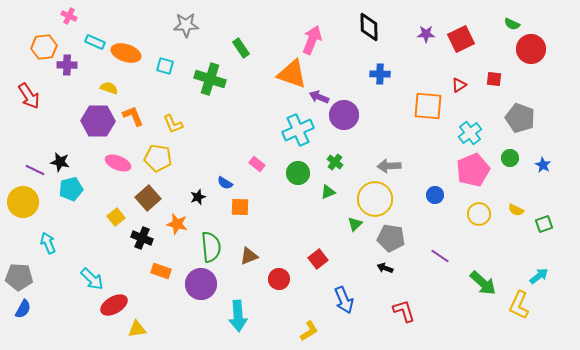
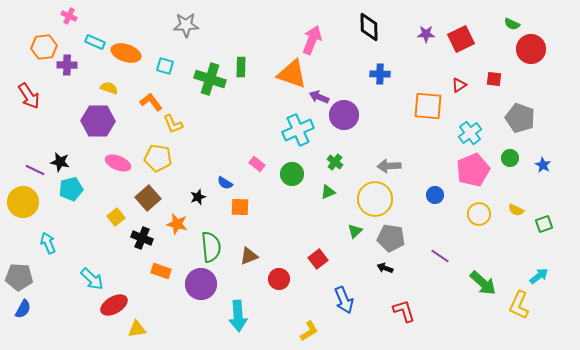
green rectangle at (241, 48): moved 19 px down; rotated 36 degrees clockwise
orange L-shape at (133, 116): moved 18 px right, 14 px up; rotated 15 degrees counterclockwise
green circle at (298, 173): moved 6 px left, 1 px down
green triangle at (355, 224): moved 7 px down
